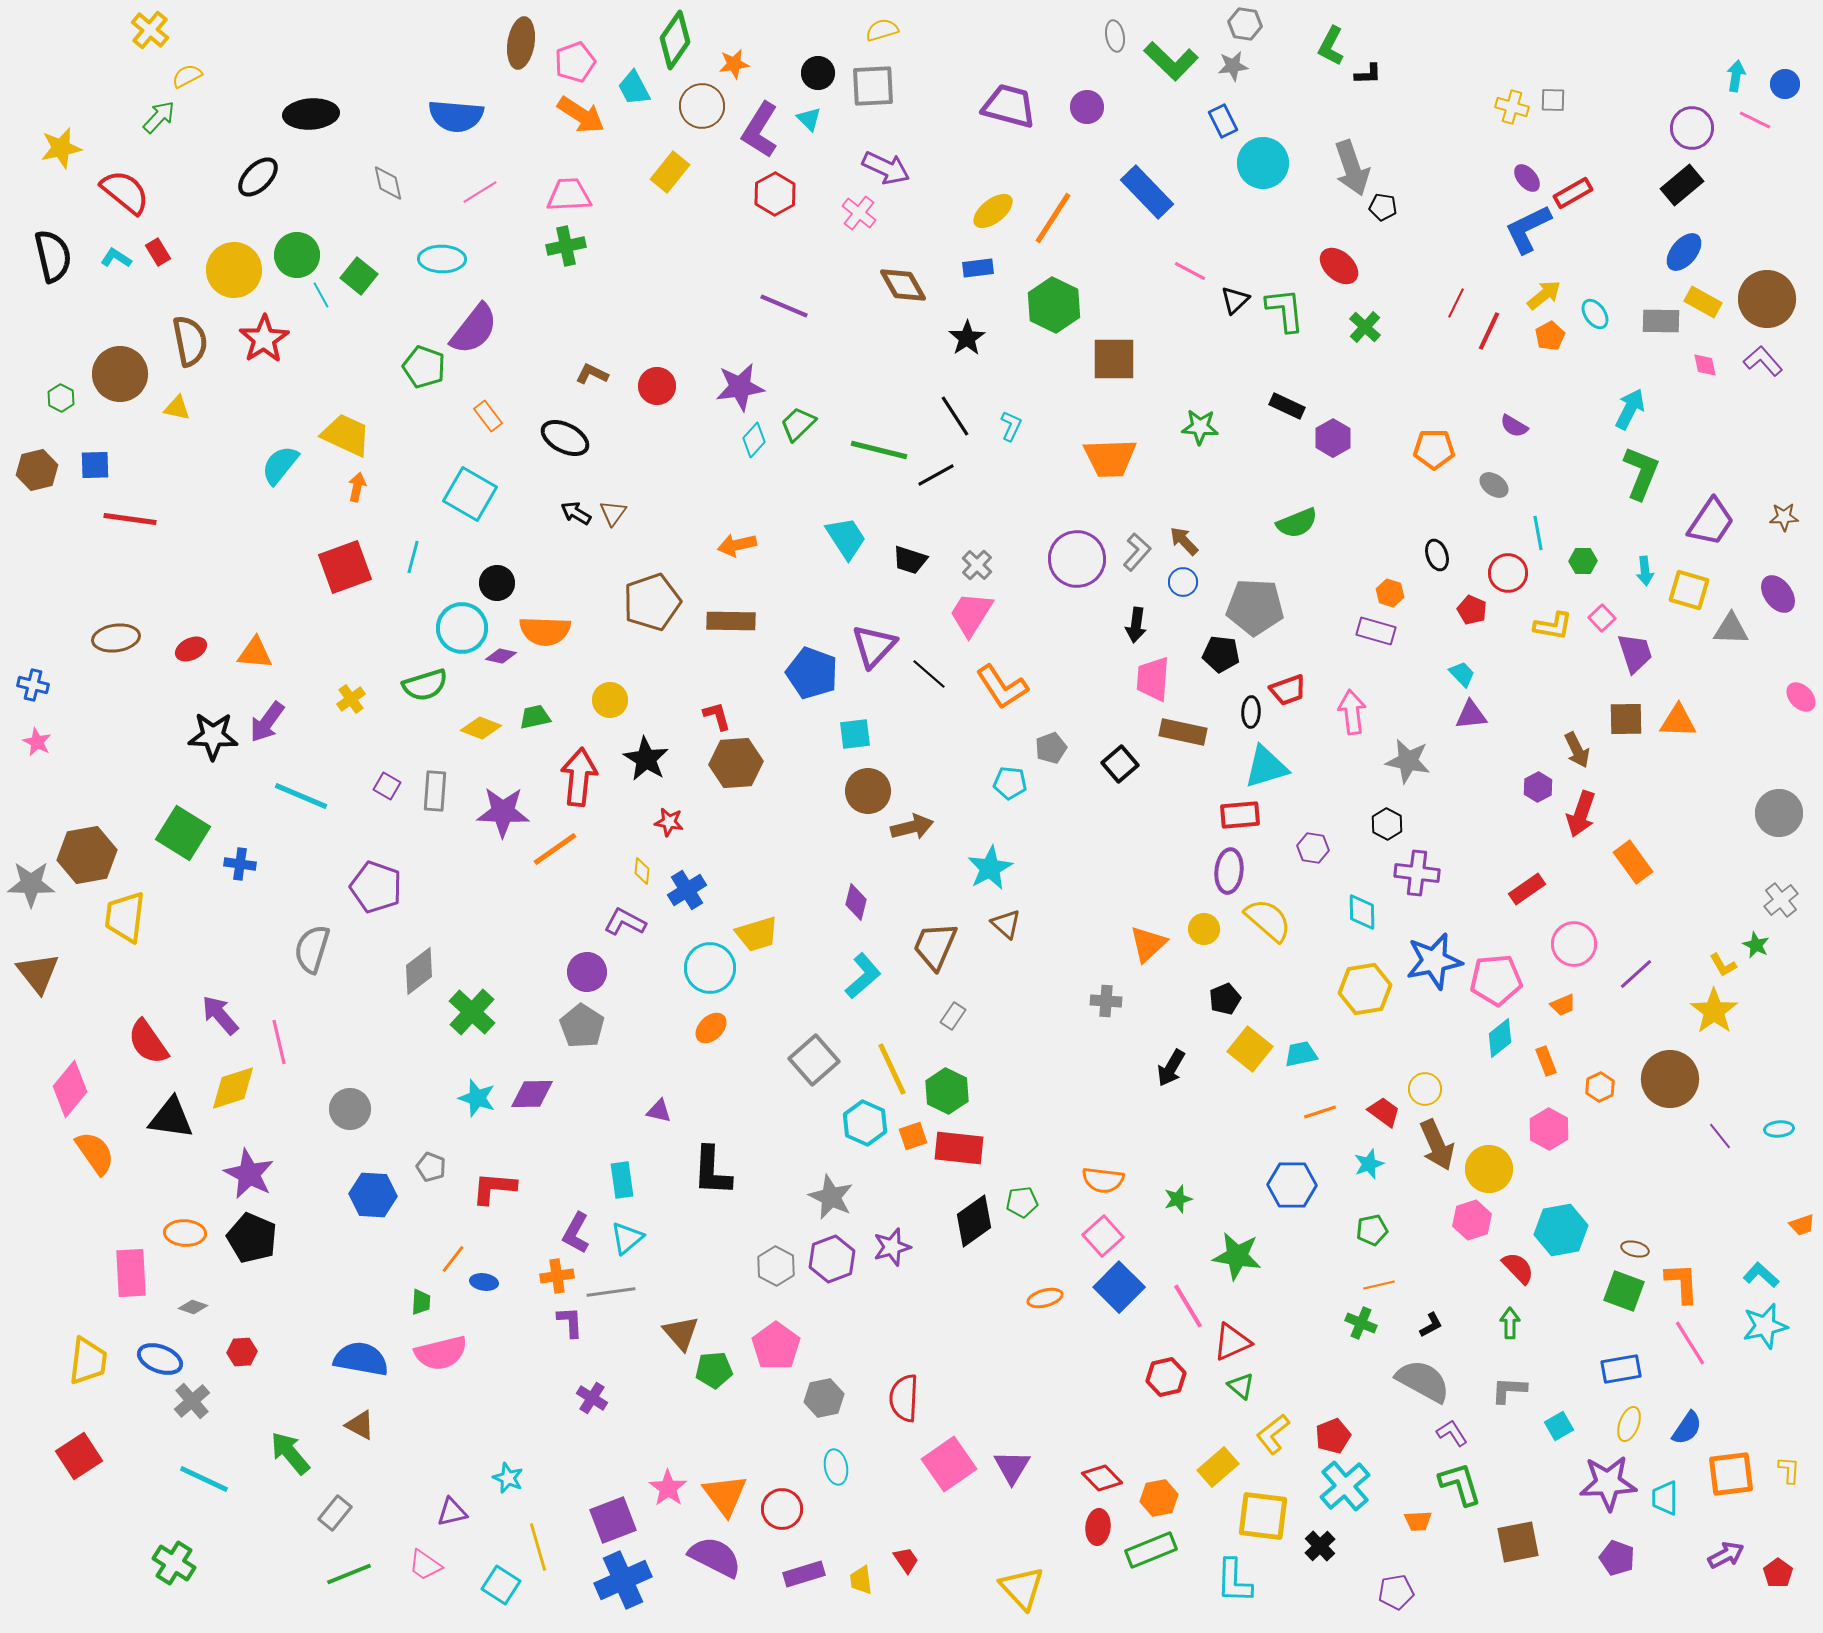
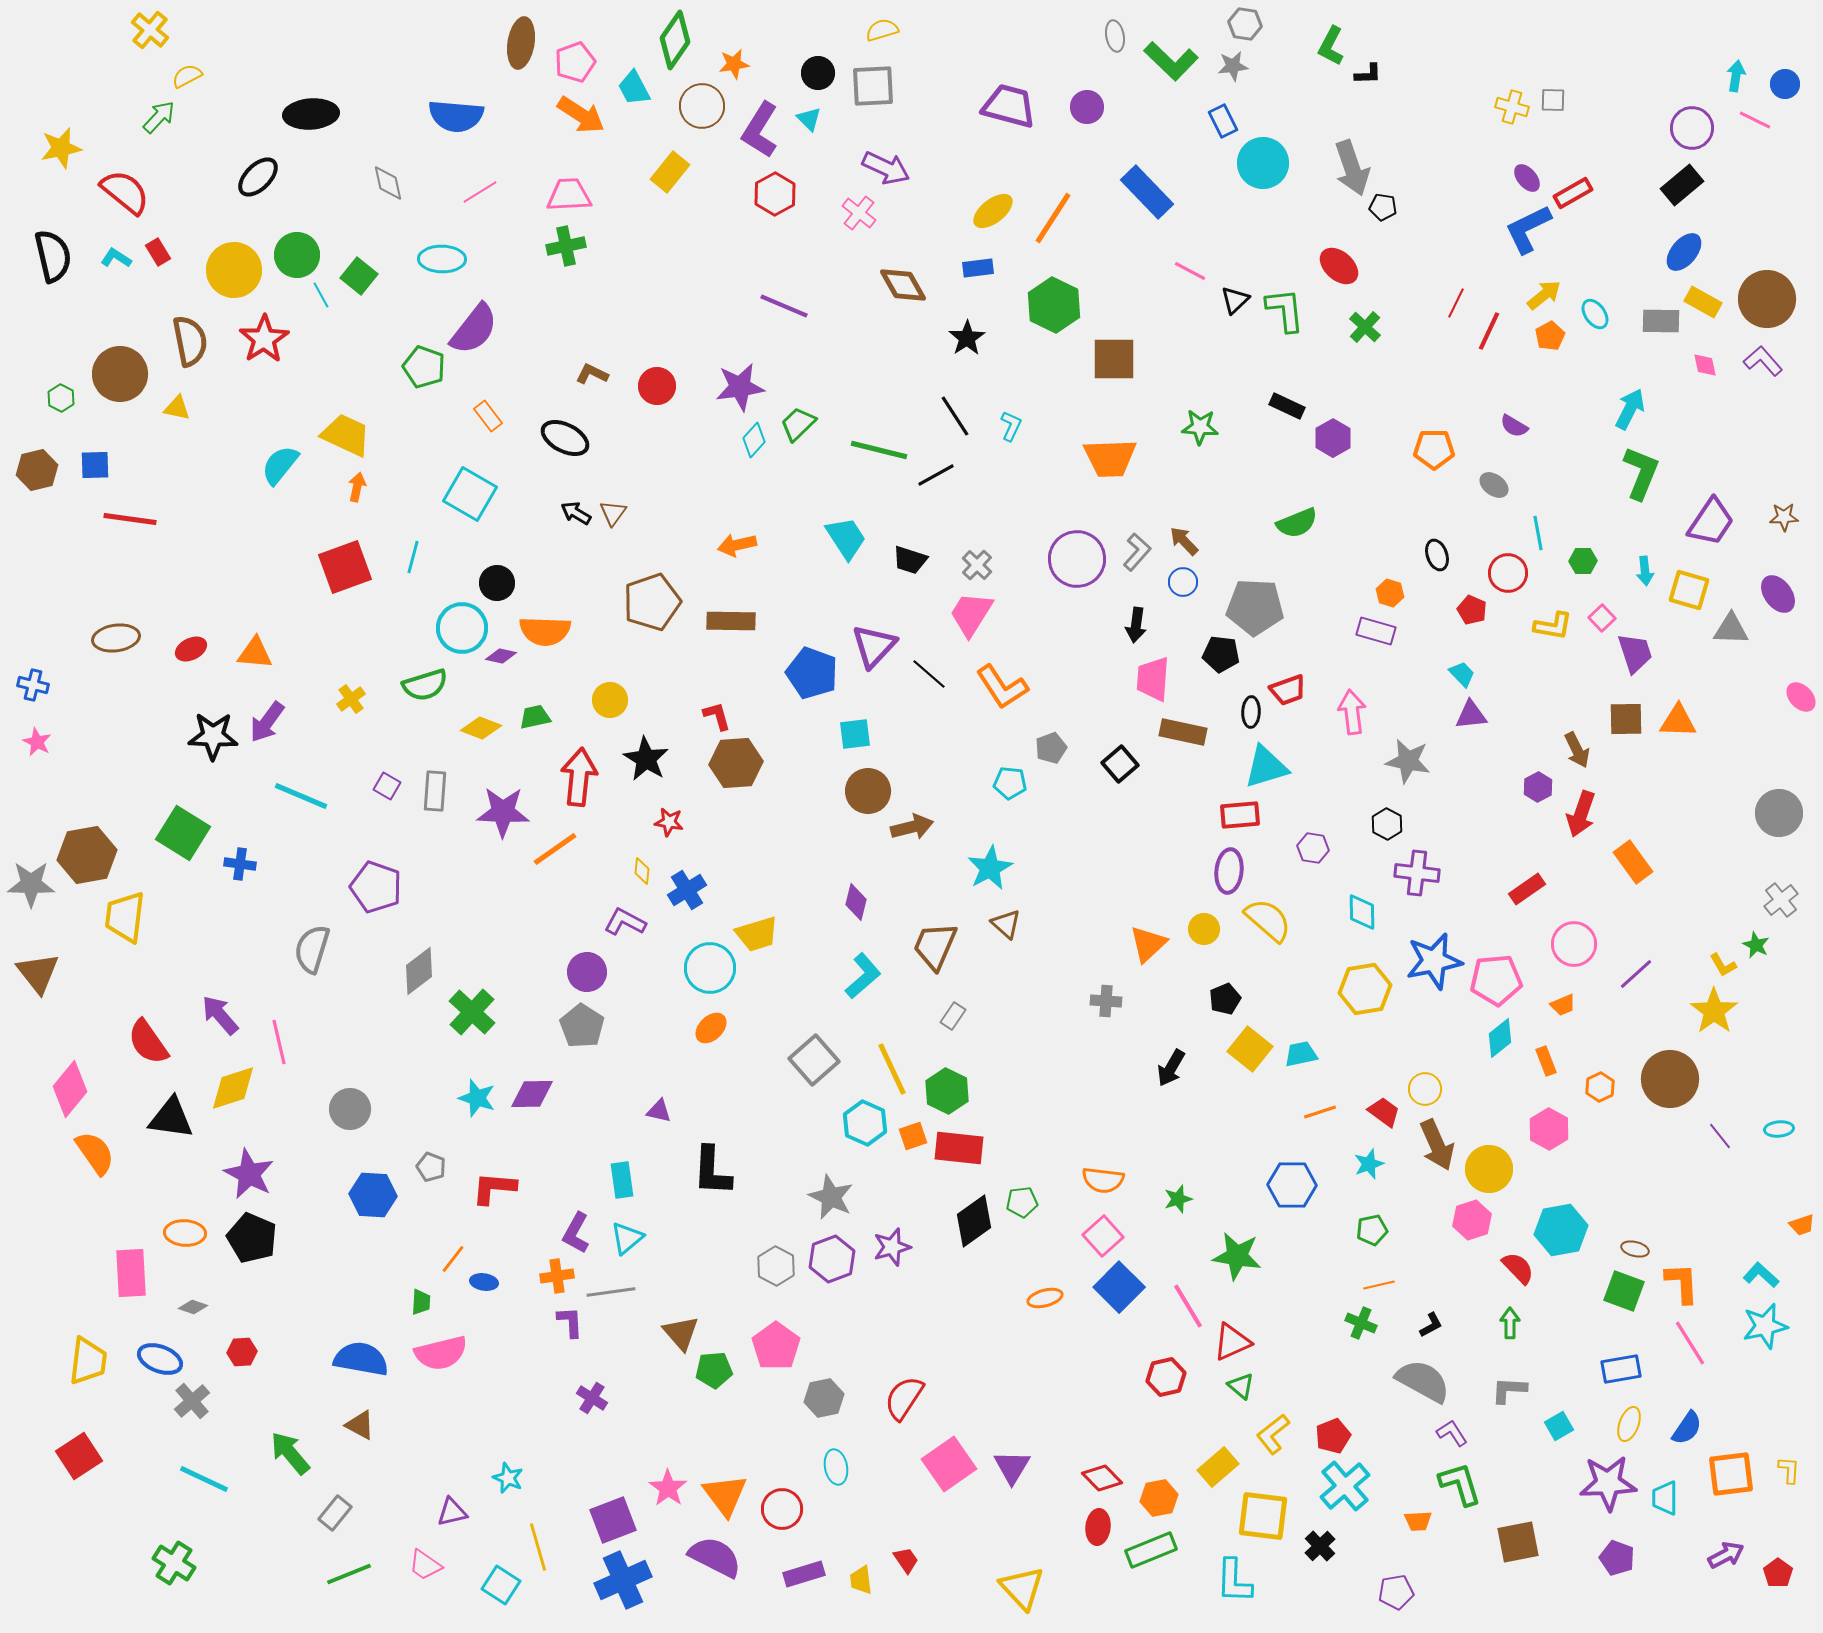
red semicircle at (904, 1398): rotated 30 degrees clockwise
